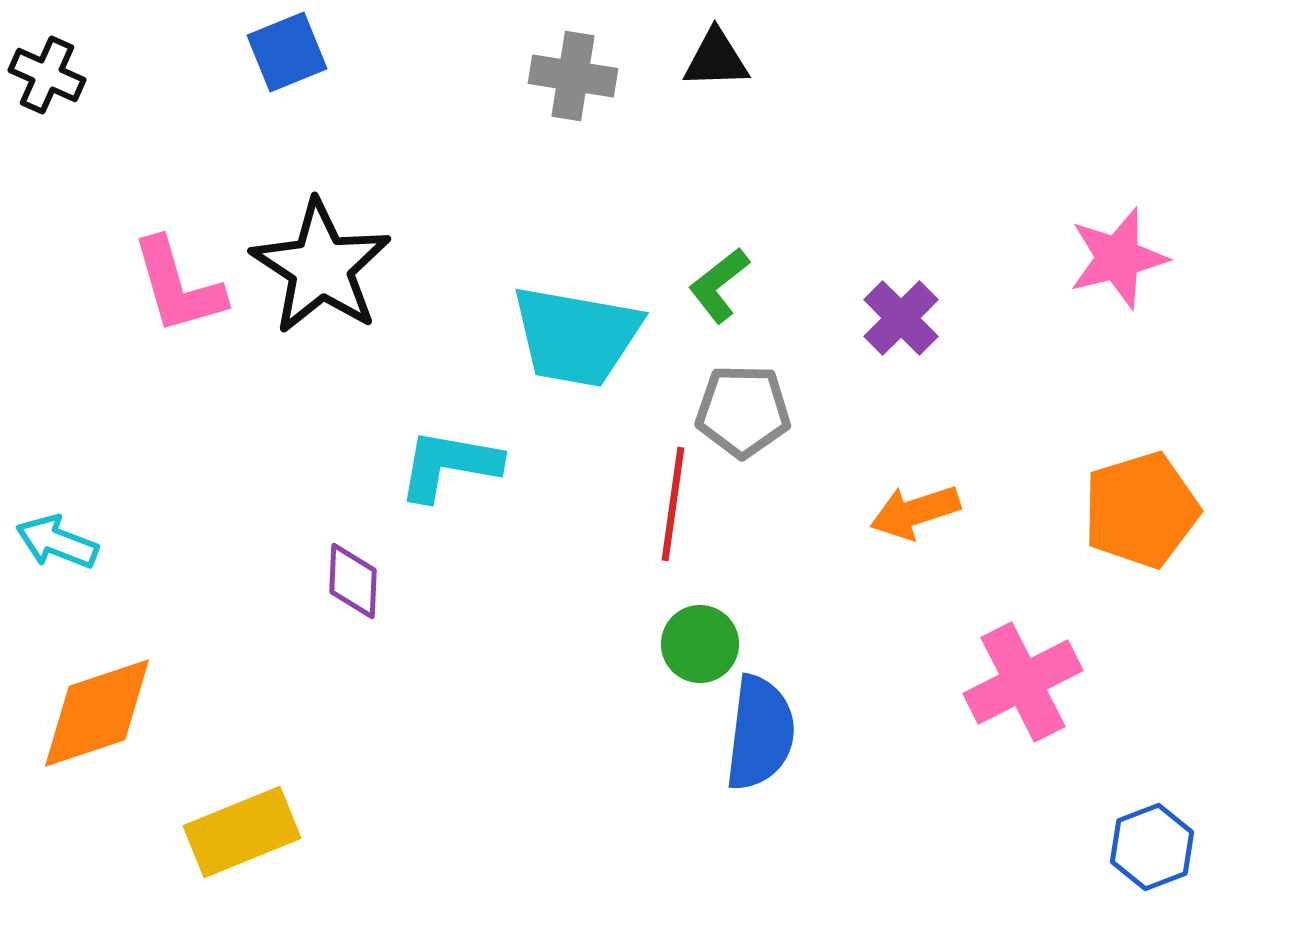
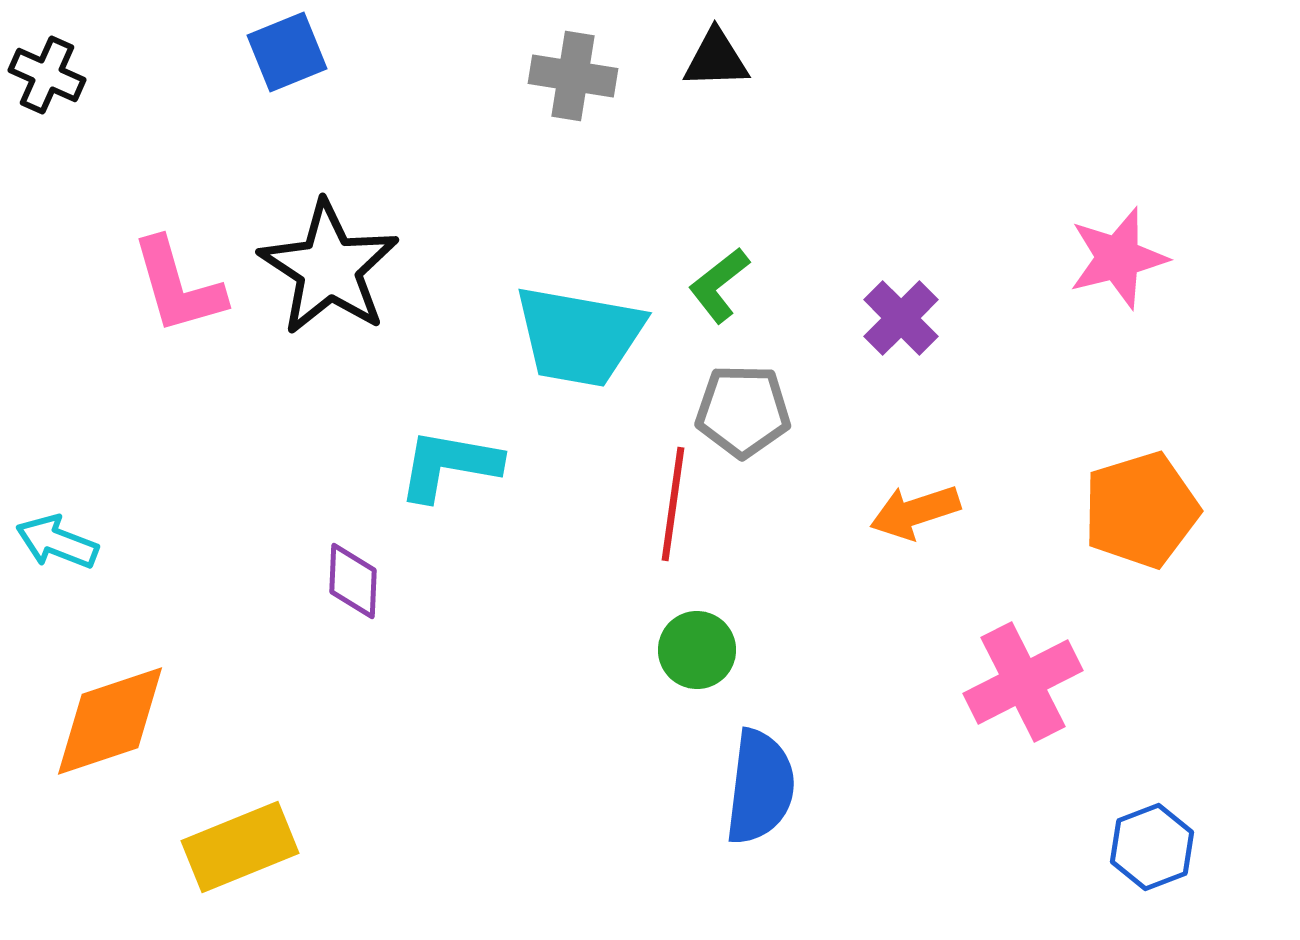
black star: moved 8 px right, 1 px down
cyan trapezoid: moved 3 px right
green circle: moved 3 px left, 6 px down
orange diamond: moved 13 px right, 8 px down
blue semicircle: moved 54 px down
yellow rectangle: moved 2 px left, 15 px down
